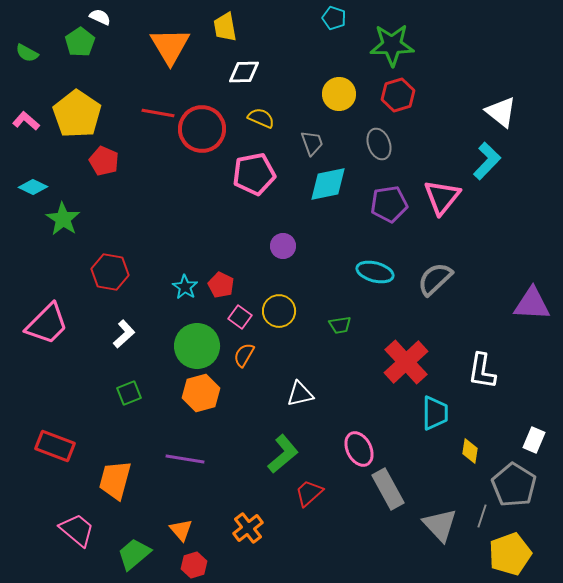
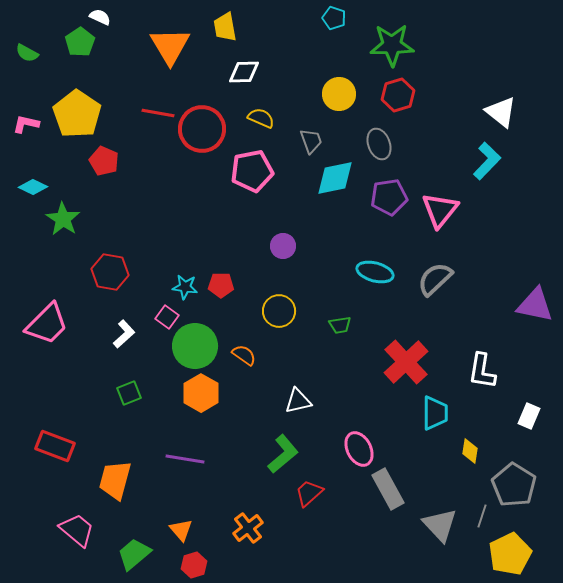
pink L-shape at (26, 121): moved 3 px down; rotated 28 degrees counterclockwise
gray trapezoid at (312, 143): moved 1 px left, 2 px up
pink pentagon at (254, 174): moved 2 px left, 3 px up
cyan diamond at (328, 184): moved 7 px right, 6 px up
pink triangle at (442, 197): moved 2 px left, 13 px down
purple pentagon at (389, 204): moved 7 px up
red pentagon at (221, 285): rotated 25 degrees counterclockwise
cyan star at (185, 287): rotated 25 degrees counterclockwise
purple triangle at (532, 304): moved 3 px right, 1 px down; rotated 9 degrees clockwise
pink square at (240, 317): moved 73 px left
green circle at (197, 346): moved 2 px left
orange semicircle at (244, 355): rotated 95 degrees clockwise
orange hexagon at (201, 393): rotated 15 degrees counterclockwise
white triangle at (300, 394): moved 2 px left, 7 px down
white rectangle at (534, 440): moved 5 px left, 24 px up
yellow pentagon at (510, 554): rotated 6 degrees counterclockwise
